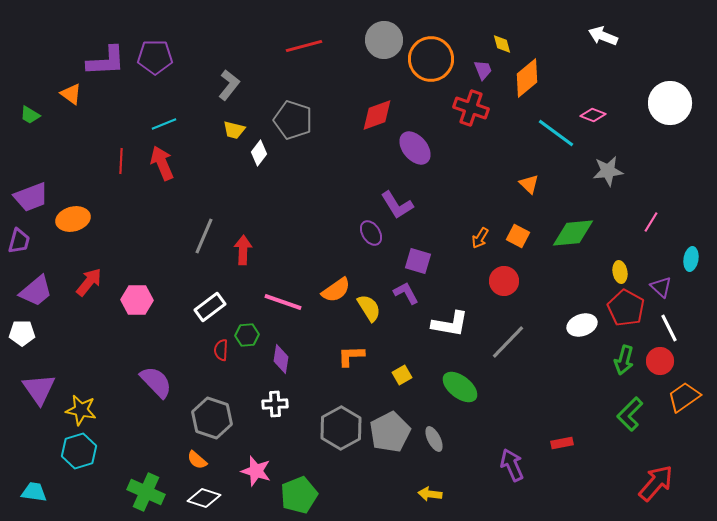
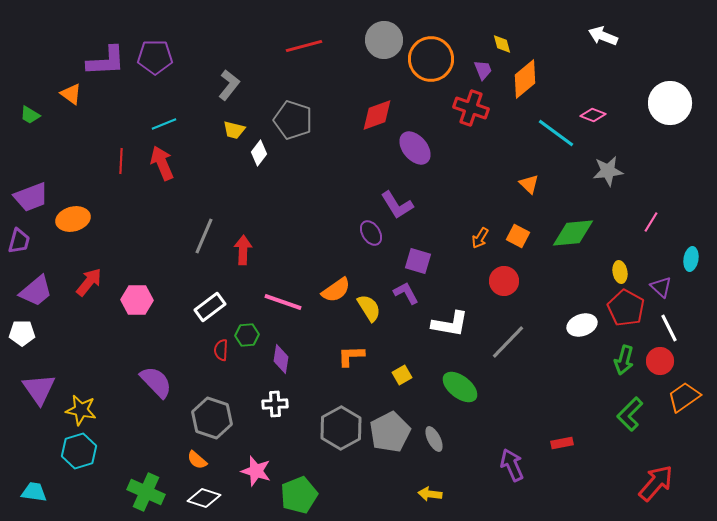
orange diamond at (527, 78): moved 2 px left, 1 px down
